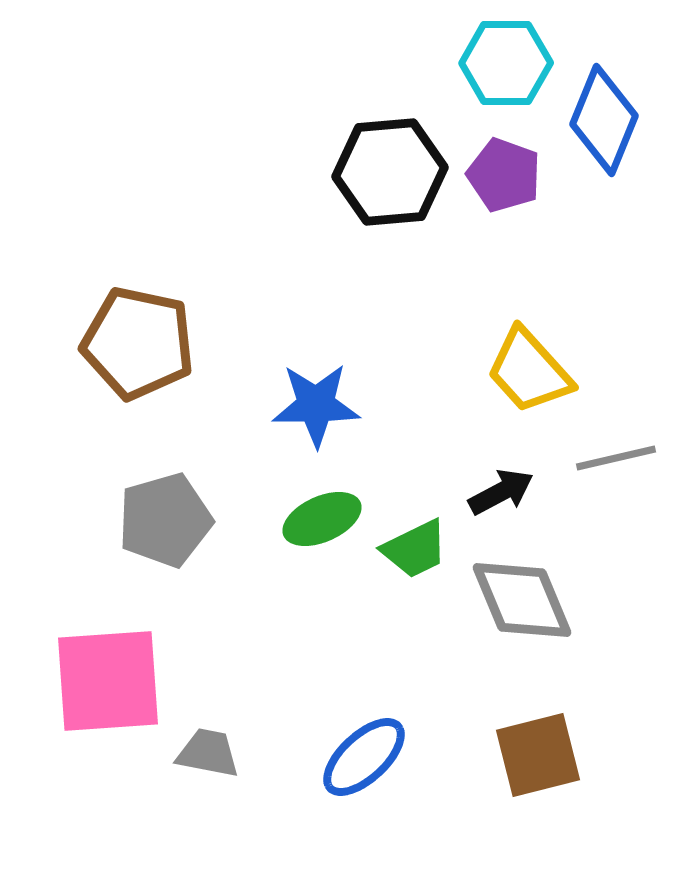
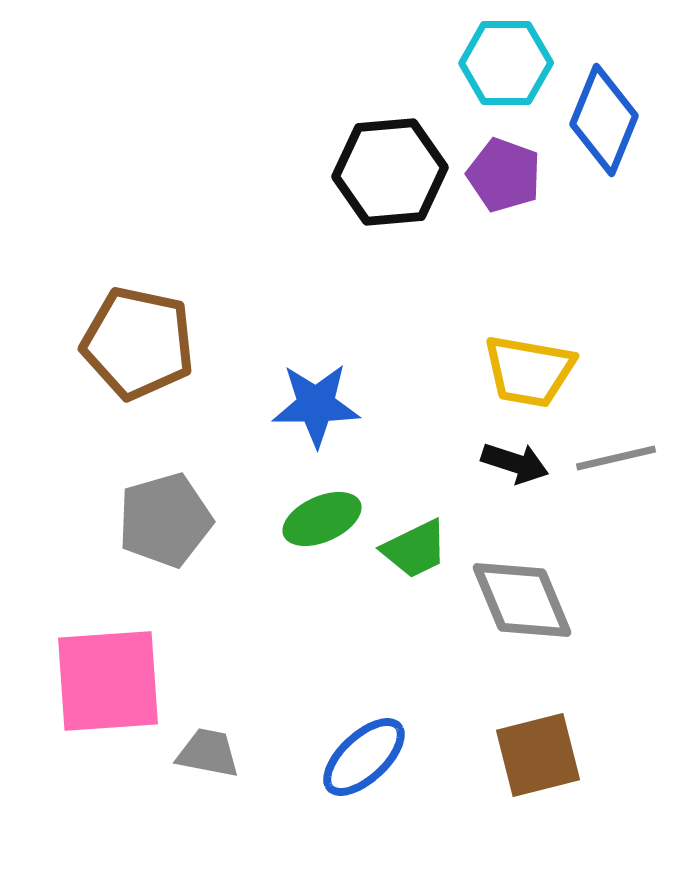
yellow trapezoid: rotated 38 degrees counterclockwise
black arrow: moved 14 px right, 29 px up; rotated 46 degrees clockwise
